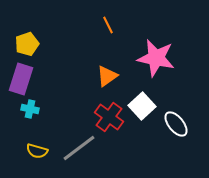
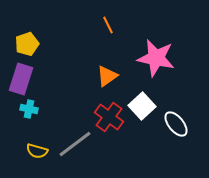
cyan cross: moved 1 px left
gray line: moved 4 px left, 4 px up
